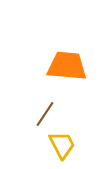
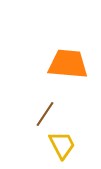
orange trapezoid: moved 1 px right, 2 px up
